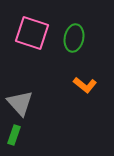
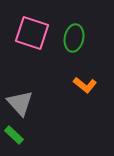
green rectangle: rotated 66 degrees counterclockwise
